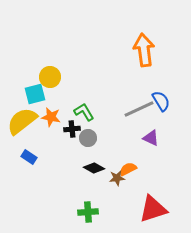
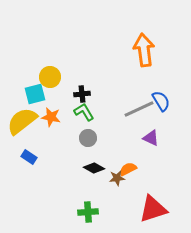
black cross: moved 10 px right, 35 px up
